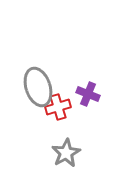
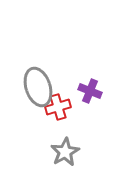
purple cross: moved 2 px right, 3 px up
gray star: moved 1 px left, 1 px up
